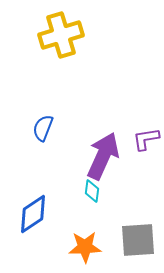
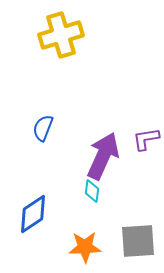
gray square: moved 1 px down
